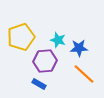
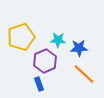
cyan star: rotated 14 degrees counterclockwise
purple hexagon: rotated 20 degrees counterclockwise
blue rectangle: rotated 40 degrees clockwise
